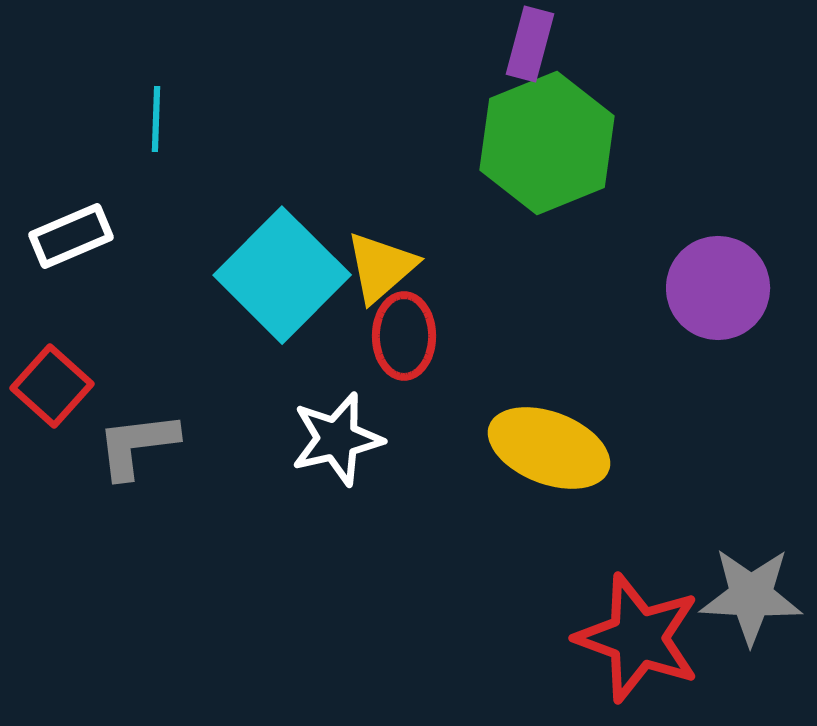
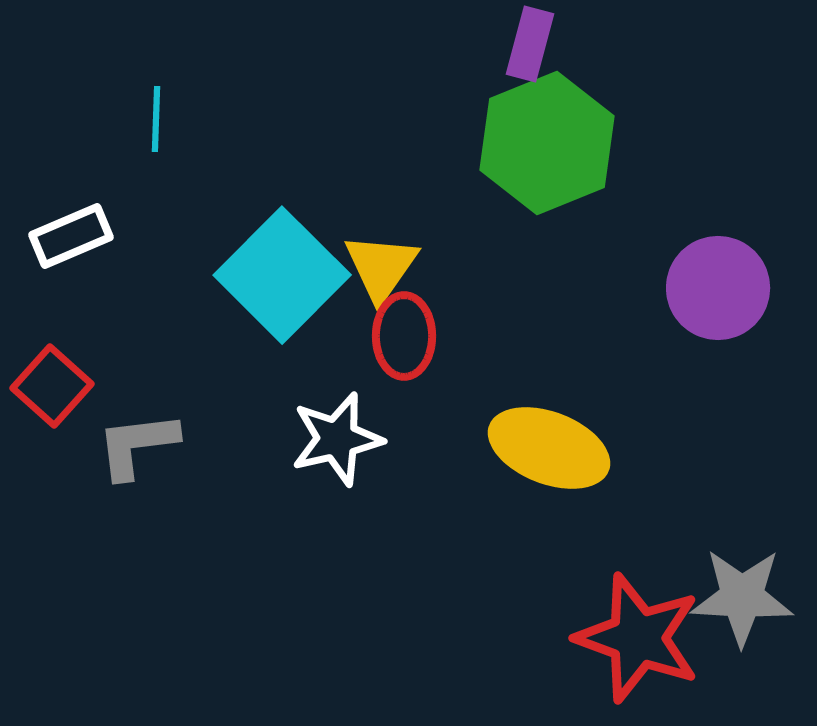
yellow triangle: rotated 14 degrees counterclockwise
gray star: moved 9 px left, 1 px down
